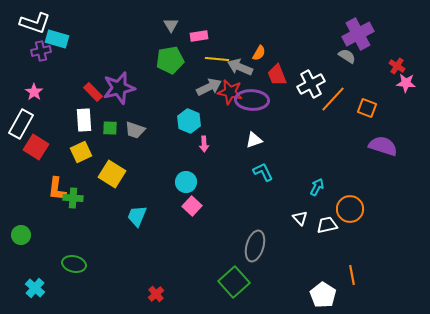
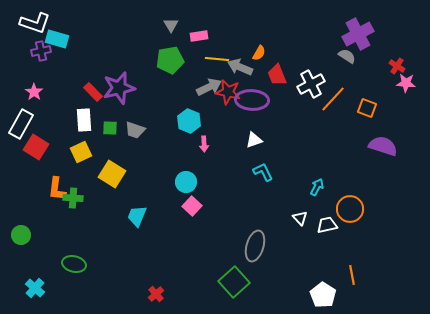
red star at (230, 92): moved 2 px left
